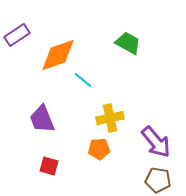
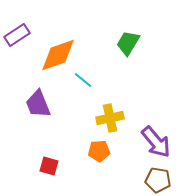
green trapezoid: rotated 88 degrees counterclockwise
purple trapezoid: moved 4 px left, 15 px up
orange pentagon: moved 2 px down
